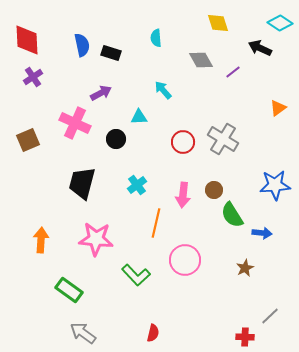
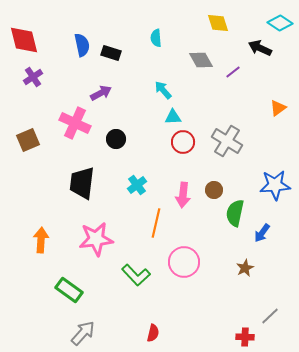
red diamond: moved 3 px left; rotated 12 degrees counterclockwise
cyan triangle: moved 34 px right
gray cross: moved 4 px right, 2 px down
black trapezoid: rotated 8 degrees counterclockwise
green semicircle: moved 3 px right, 2 px up; rotated 44 degrees clockwise
blue arrow: rotated 120 degrees clockwise
pink star: rotated 12 degrees counterclockwise
pink circle: moved 1 px left, 2 px down
gray arrow: rotated 96 degrees clockwise
